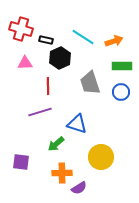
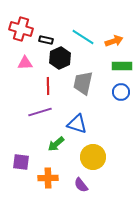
gray trapezoid: moved 7 px left; rotated 30 degrees clockwise
yellow circle: moved 8 px left
orange cross: moved 14 px left, 5 px down
purple semicircle: moved 2 px right, 3 px up; rotated 84 degrees clockwise
